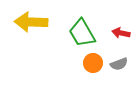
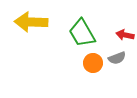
red arrow: moved 4 px right, 2 px down
gray semicircle: moved 2 px left, 6 px up
